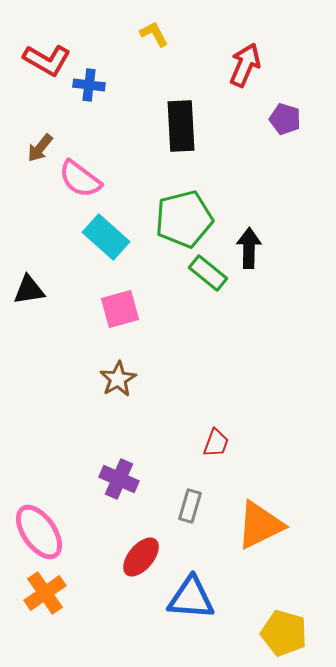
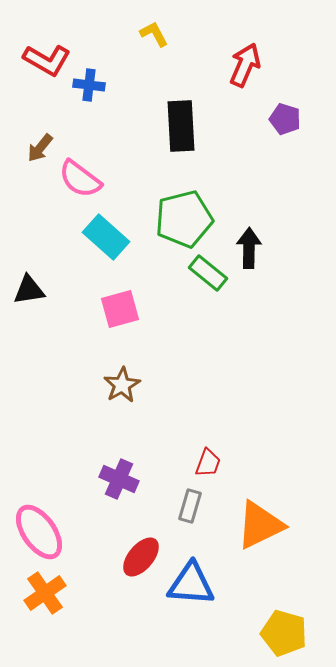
brown star: moved 4 px right, 6 px down
red trapezoid: moved 8 px left, 20 px down
blue triangle: moved 14 px up
